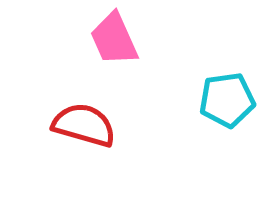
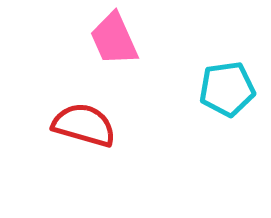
cyan pentagon: moved 11 px up
